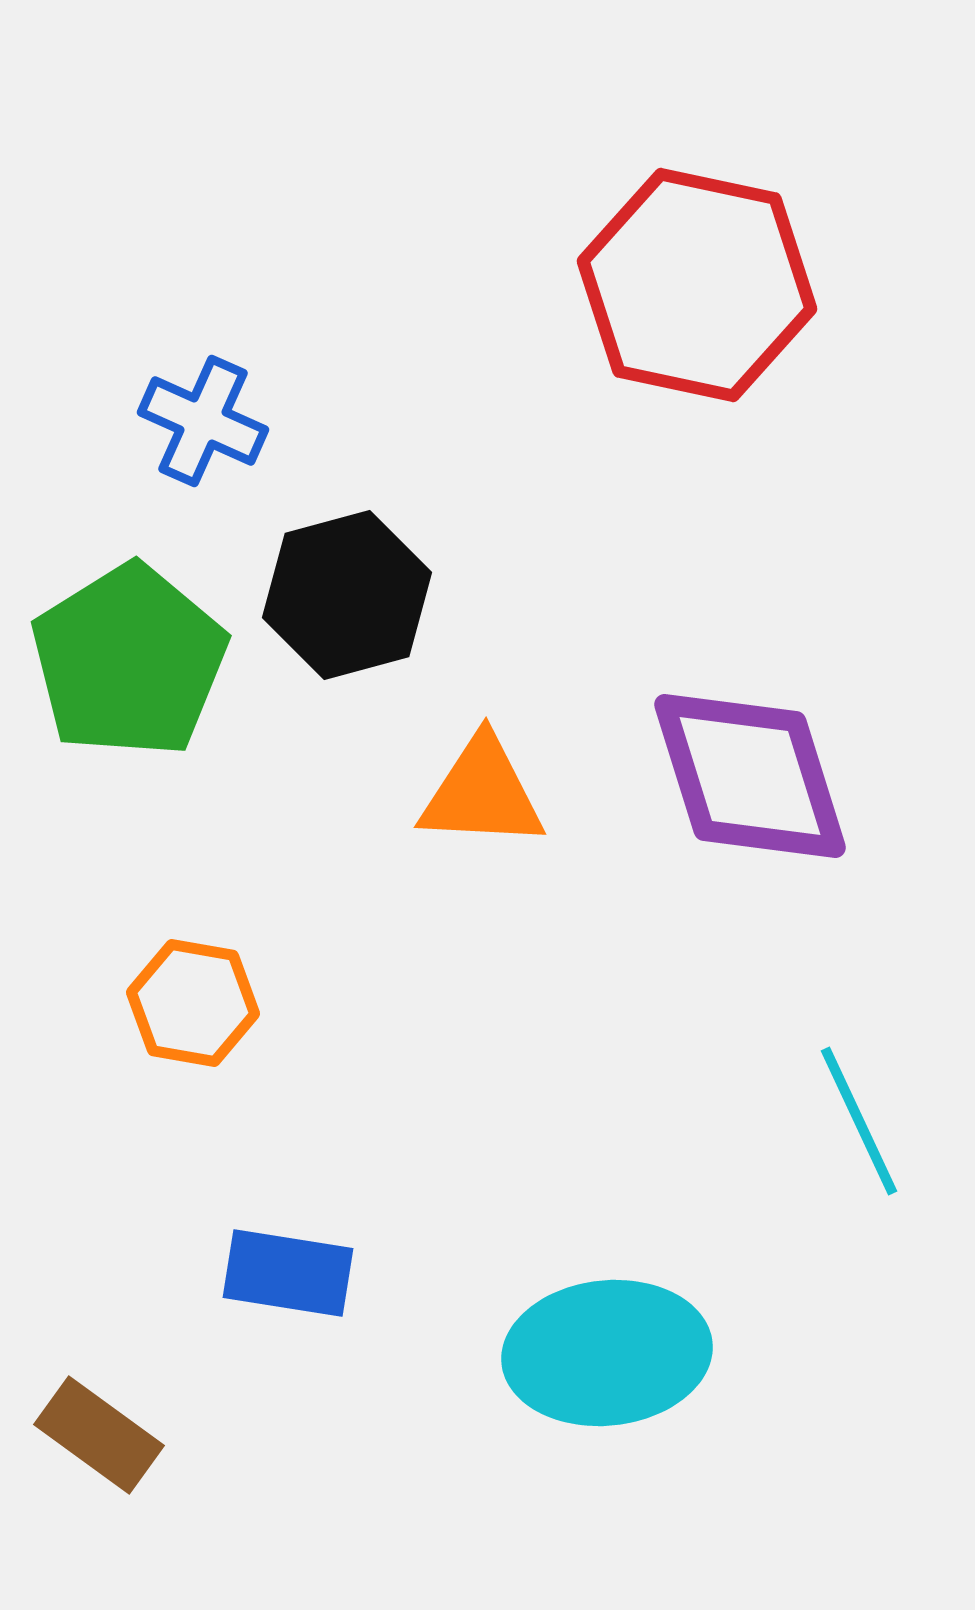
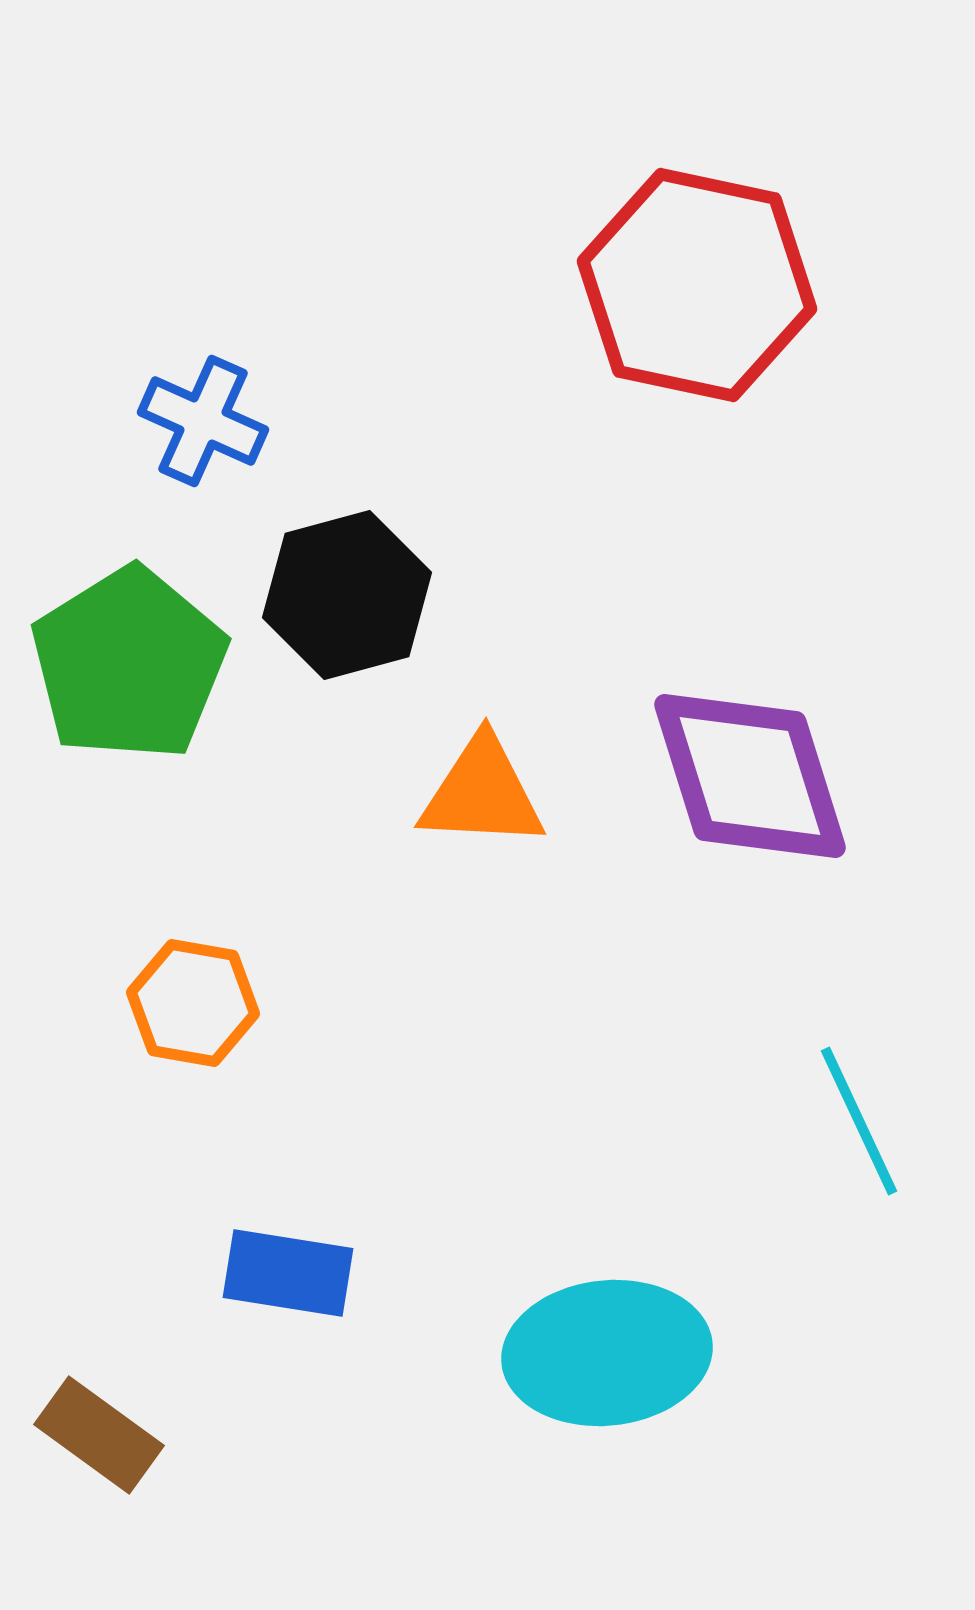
green pentagon: moved 3 px down
